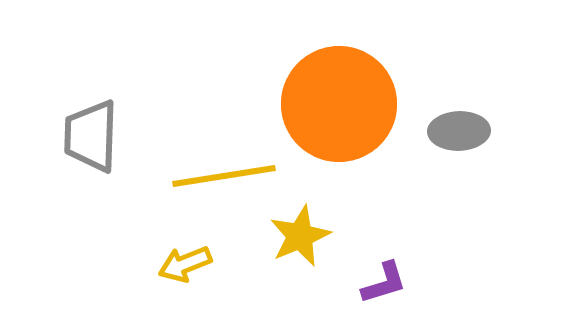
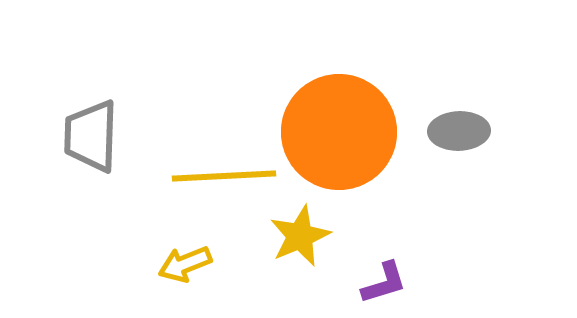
orange circle: moved 28 px down
yellow line: rotated 6 degrees clockwise
